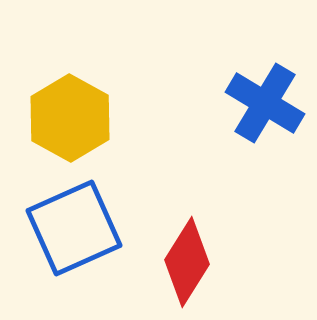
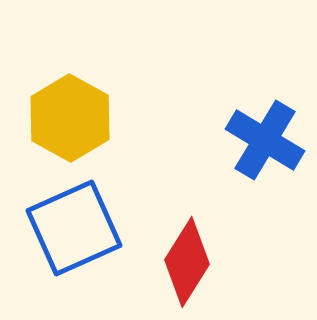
blue cross: moved 37 px down
